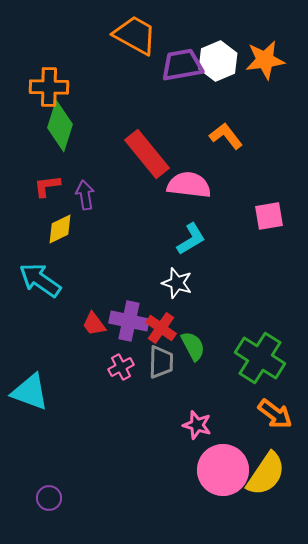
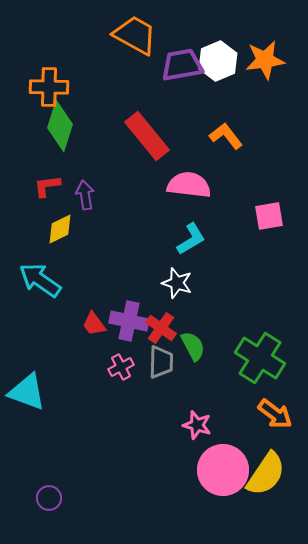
red rectangle: moved 18 px up
cyan triangle: moved 3 px left
